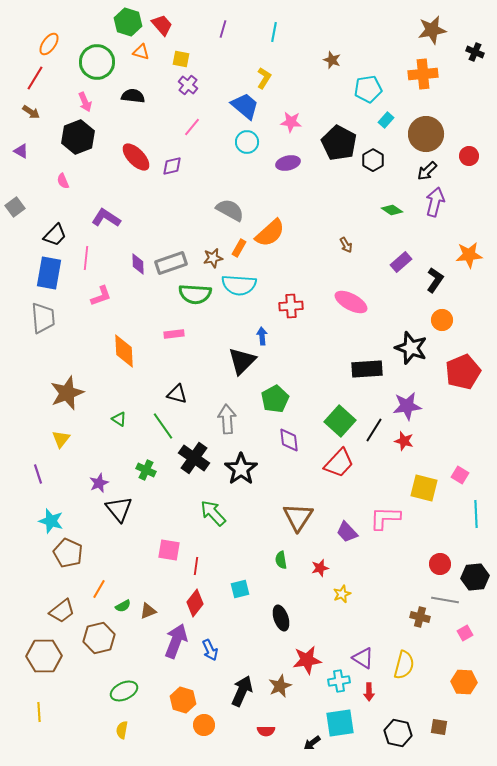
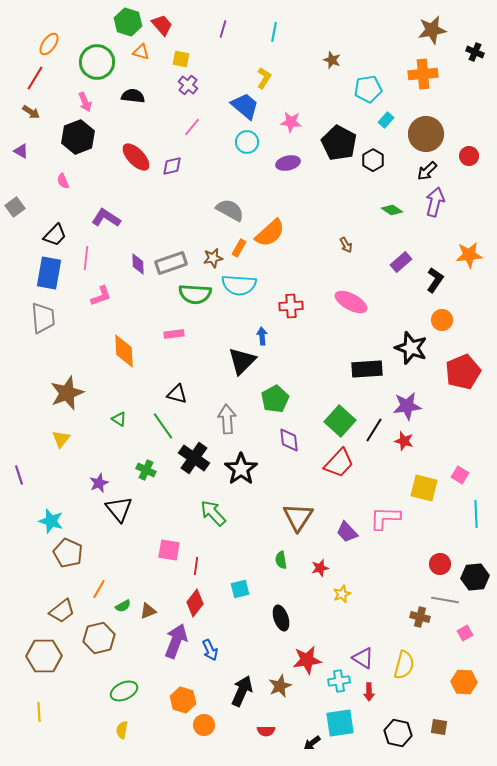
purple line at (38, 474): moved 19 px left, 1 px down
